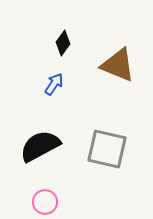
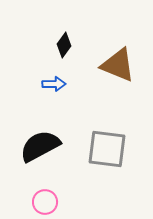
black diamond: moved 1 px right, 2 px down
blue arrow: rotated 55 degrees clockwise
gray square: rotated 6 degrees counterclockwise
